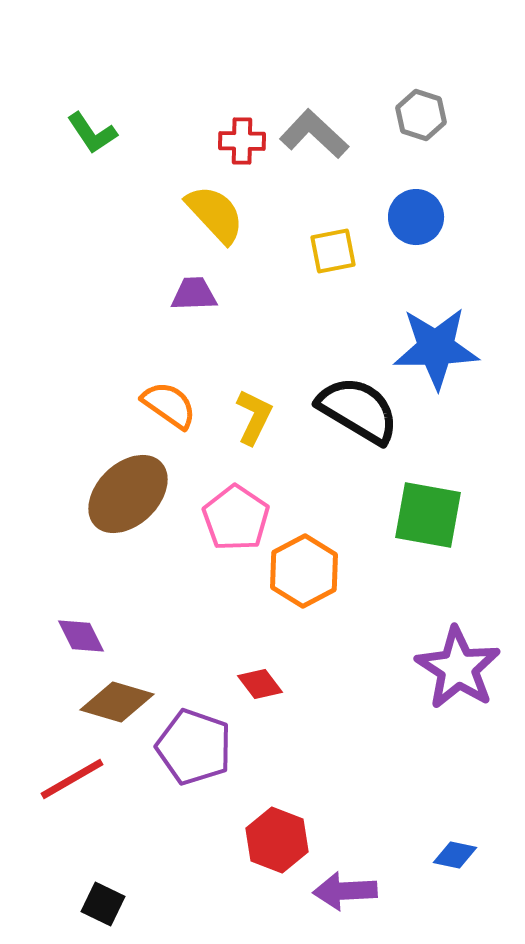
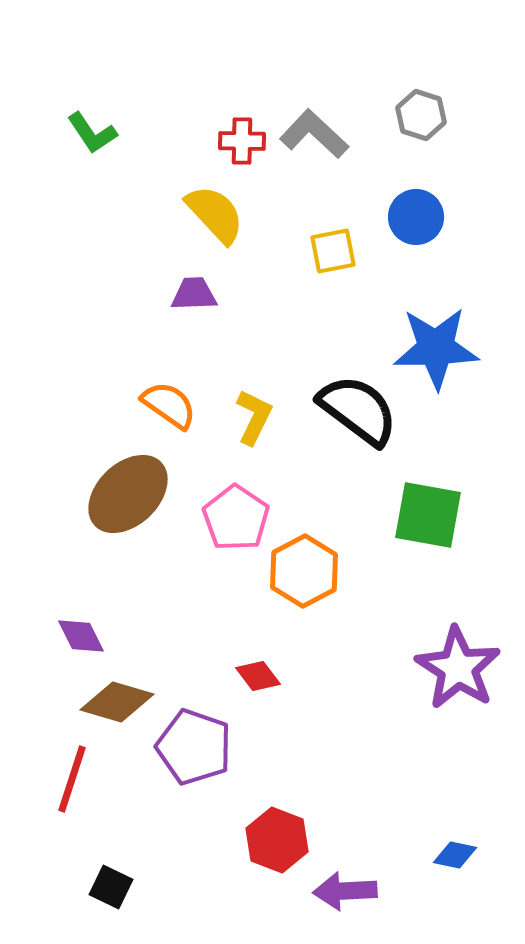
black semicircle: rotated 6 degrees clockwise
red diamond: moved 2 px left, 8 px up
red line: rotated 42 degrees counterclockwise
black square: moved 8 px right, 17 px up
